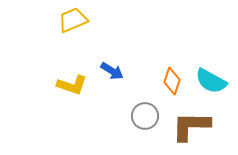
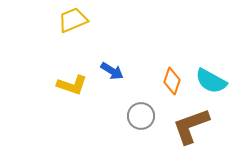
gray circle: moved 4 px left
brown L-shape: rotated 21 degrees counterclockwise
